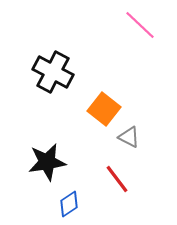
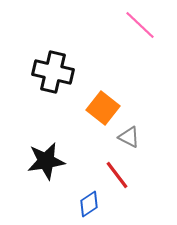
black cross: rotated 15 degrees counterclockwise
orange square: moved 1 px left, 1 px up
black star: moved 1 px left, 1 px up
red line: moved 4 px up
blue diamond: moved 20 px right
